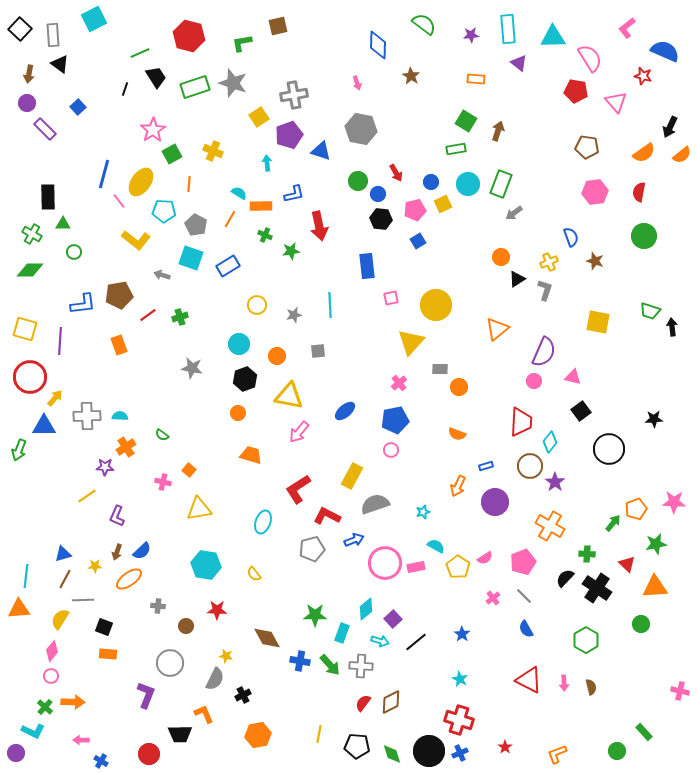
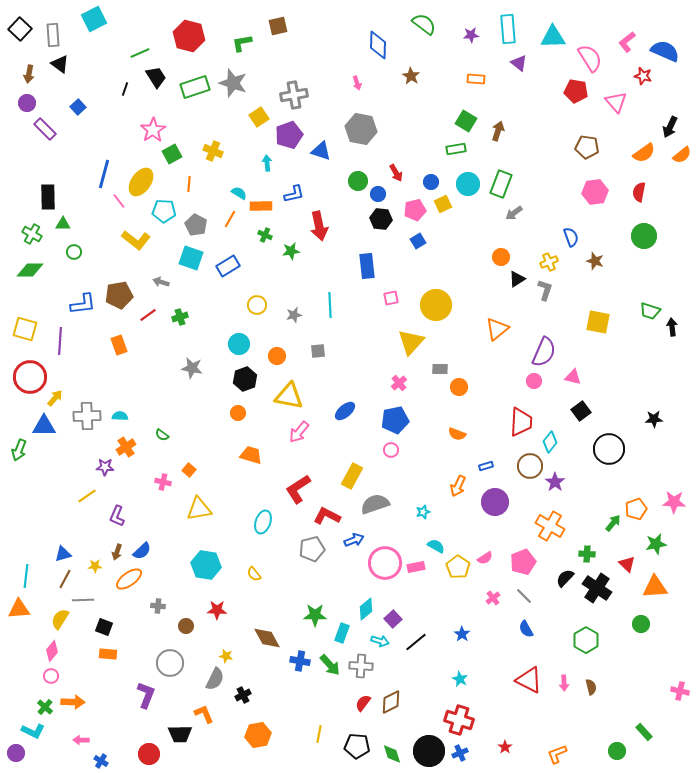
pink L-shape at (627, 28): moved 14 px down
gray arrow at (162, 275): moved 1 px left, 7 px down
